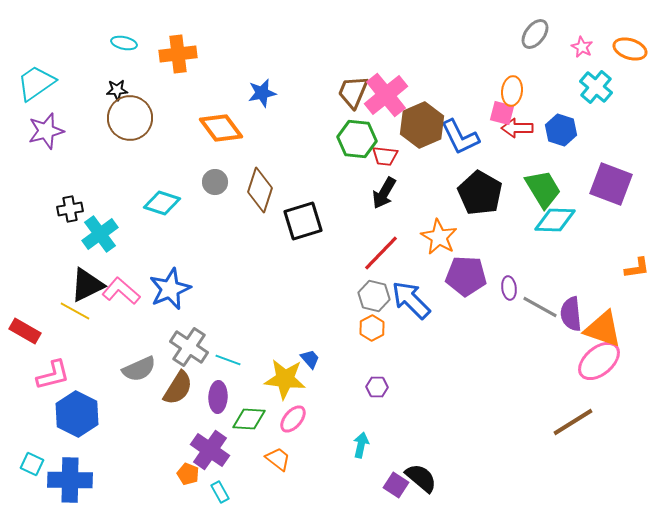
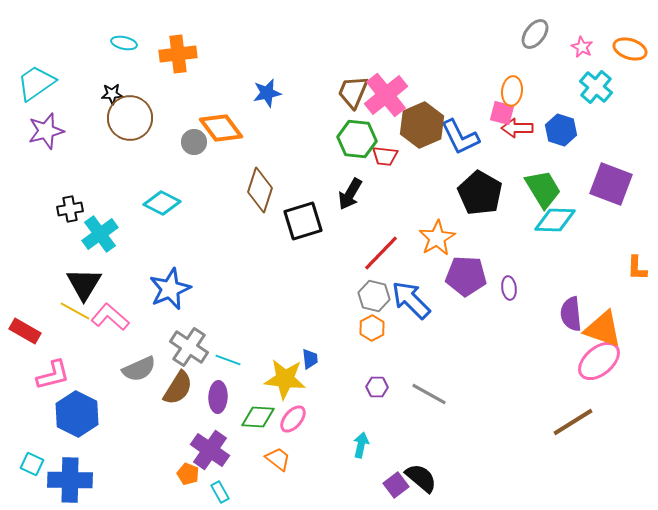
black star at (117, 90): moved 5 px left, 4 px down
blue star at (262, 93): moved 5 px right
gray circle at (215, 182): moved 21 px left, 40 px up
black arrow at (384, 193): moved 34 px left, 1 px down
cyan diamond at (162, 203): rotated 9 degrees clockwise
orange star at (439, 237): moved 2 px left, 1 px down; rotated 12 degrees clockwise
orange L-shape at (637, 268): rotated 100 degrees clockwise
black triangle at (87, 285): moved 3 px left, 1 px up; rotated 33 degrees counterclockwise
pink L-shape at (121, 291): moved 11 px left, 26 px down
gray line at (540, 307): moved 111 px left, 87 px down
blue trapezoid at (310, 359): rotated 35 degrees clockwise
green diamond at (249, 419): moved 9 px right, 2 px up
purple square at (396, 485): rotated 20 degrees clockwise
